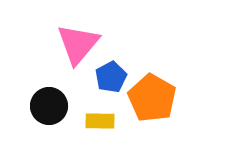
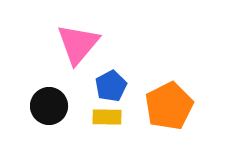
blue pentagon: moved 9 px down
orange pentagon: moved 17 px right, 8 px down; rotated 15 degrees clockwise
yellow rectangle: moved 7 px right, 4 px up
